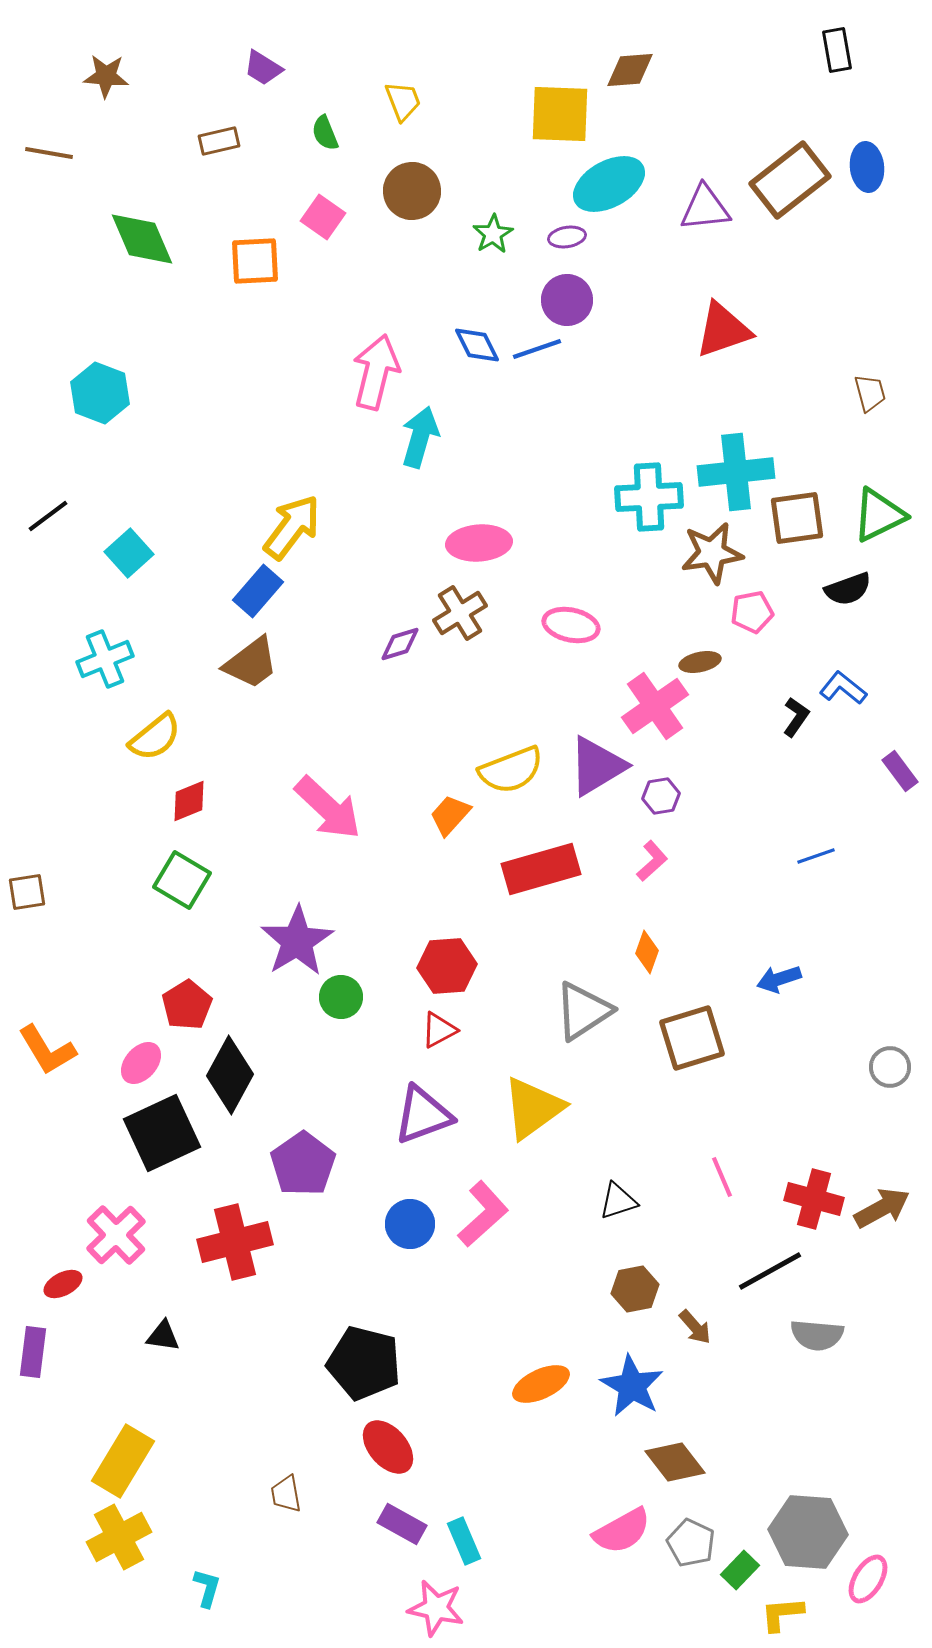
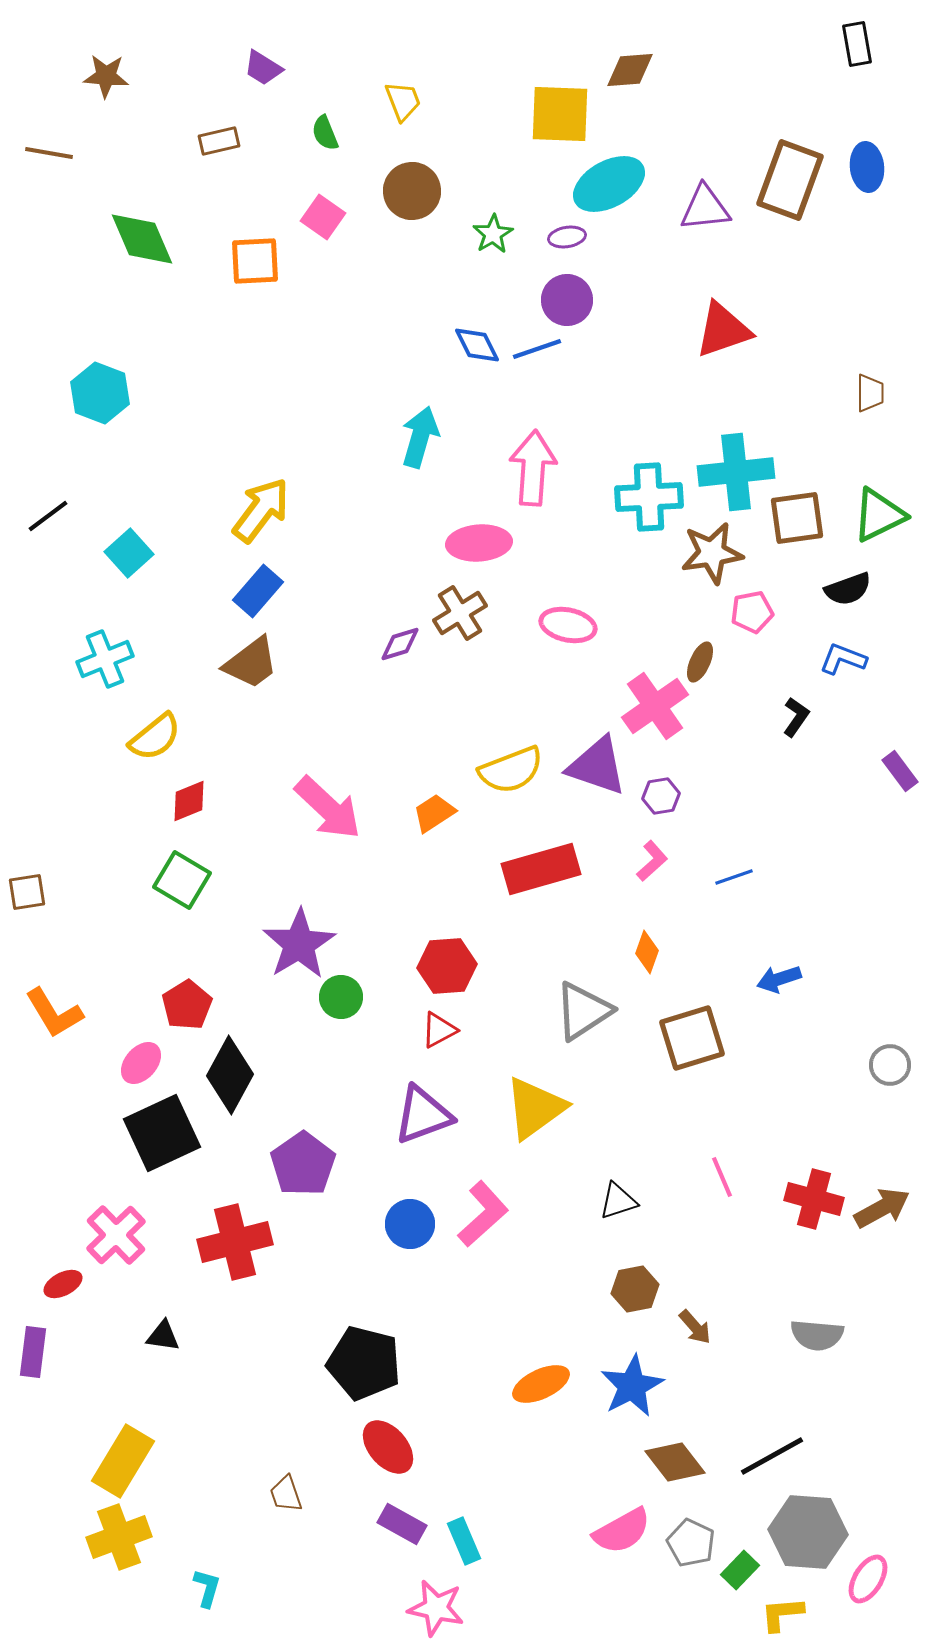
black rectangle at (837, 50): moved 20 px right, 6 px up
brown rectangle at (790, 180): rotated 32 degrees counterclockwise
pink arrow at (376, 372): moved 157 px right, 96 px down; rotated 10 degrees counterclockwise
brown trapezoid at (870, 393): rotated 15 degrees clockwise
yellow arrow at (292, 527): moved 31 px left, 17 px up
pink ellipse at (571, 625): moved 3 px left
brown ellipse at (700, 662): rotated 54 degrees counterclockwise
blue L-shape at (843, 688): moved 29 px up; rotated 18 degrees counterclockwise
purple triangle at (597, 766): rotated 50 degrees clockwise
orange trapezoid at (450, 815): moved 16 px left, 2 px up; rotated 15 degrees clockwise
blue line at (816, 856): moved 82 px left, 21 px down
purple star at (297, 941): moved 2 px right, 3 px down
orange L-shape at (47, 1050): moved 7 px right, 37 px up
gray circle at (890, 1067): moved 2 px up
yellow triangle at (533, 1108): moved 2 px right
black line at (770, 1271): moved 2 px right, 185 px down
blue star at (632, 1386): rotated 14 degrees clockwise
brown trapezoid at (286, 1494): rotated 9 degrees counterclockwise
yellow cross at (119, 1537): rotated 8 degrees clockwise
